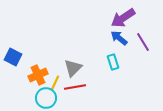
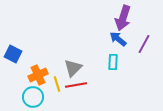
purple arrow: rotated 40 degrees counterclockwise
blue arrow: moved 1 px left, 1 px down
purple line: moved 1 px right, 2 px down; rotated 60 degrees clockwise
blue square: moved 3 px up
cyan rectangle: rotated 21 degrees clockwise
yellow line: moved 2 px right, 1 px down; rotated 42 degrees counterclockwise
red line: moved 1 px right, 2 px up
cyan circle: moved 13 px left, 1 px up
